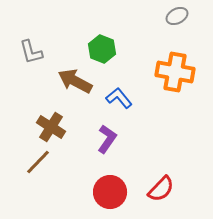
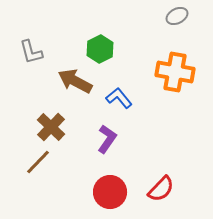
green hexagon: moved 2 px left; rotated 12 degrees clockwise
brown cross: rotated 12 degrees clockwise
